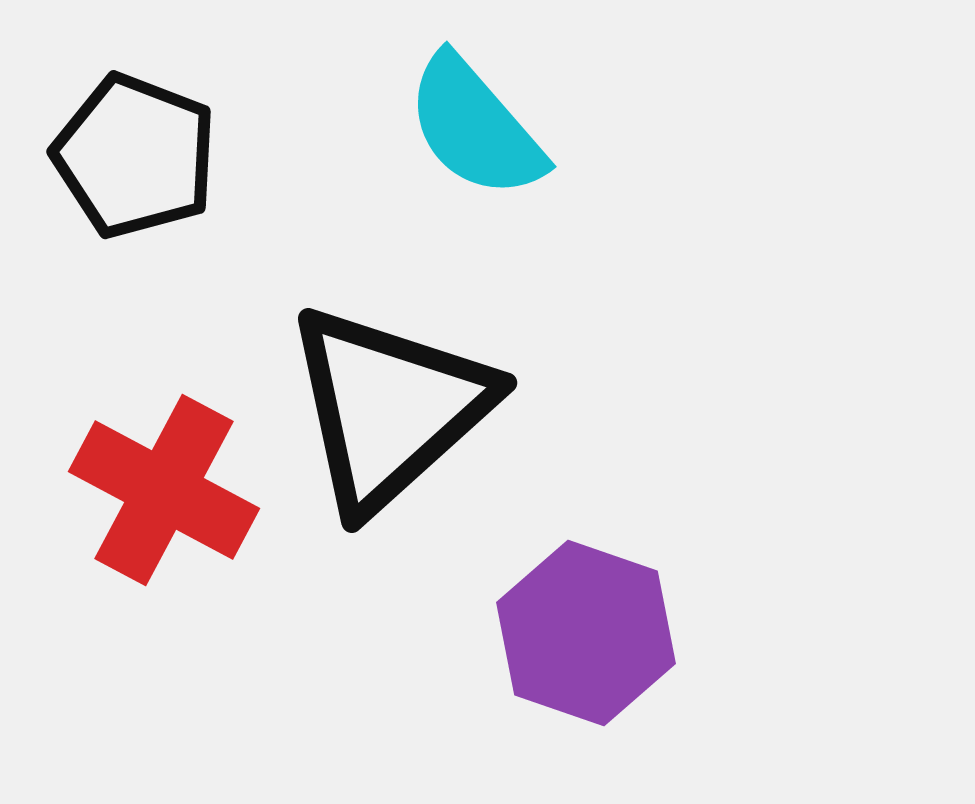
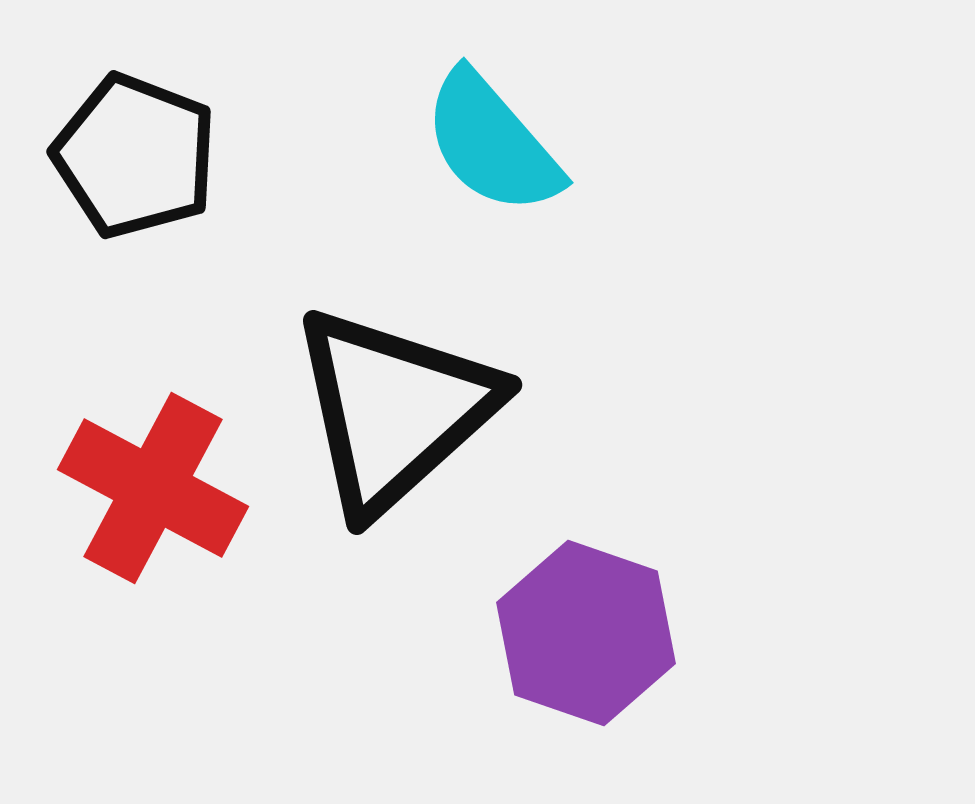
cyan semicircle: moved 17 px right, 16 px down
black triangle: moved 5 px right, 2 px down
red cross: moved 11 px left, 2 px up
